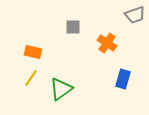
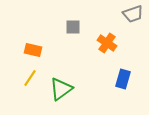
gray trapezoid: moved 2 px left, 1 px up
orange rectangle: moved 2 px up
yellow line: moved 1 px left
